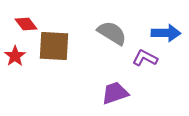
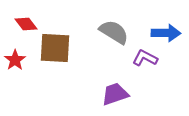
gray semicircle: moved 2 px right, 1 px up
brown square: moved 1 px right, 2 px down
red star: moved 4 px down
purple trapezoid: moved 1 px down
